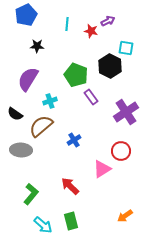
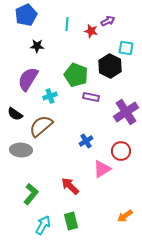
purple rectangle: rotated 42 degrees counterclockwise
cyan cross: moved 5 px up
blue cross: moved 12 px right, 1 px down
cyan arrow: rotated 102 degrees counterclockwise
